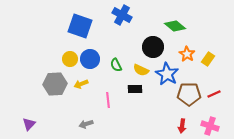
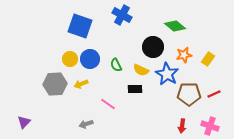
orange star: moved 3 px left, 1 px down; rotated 28 degrees clockwise
pink line: moved 4 px down; rotated 49 degrees counterclockwise
purple triangle: moved 5 px left, 2 px up
